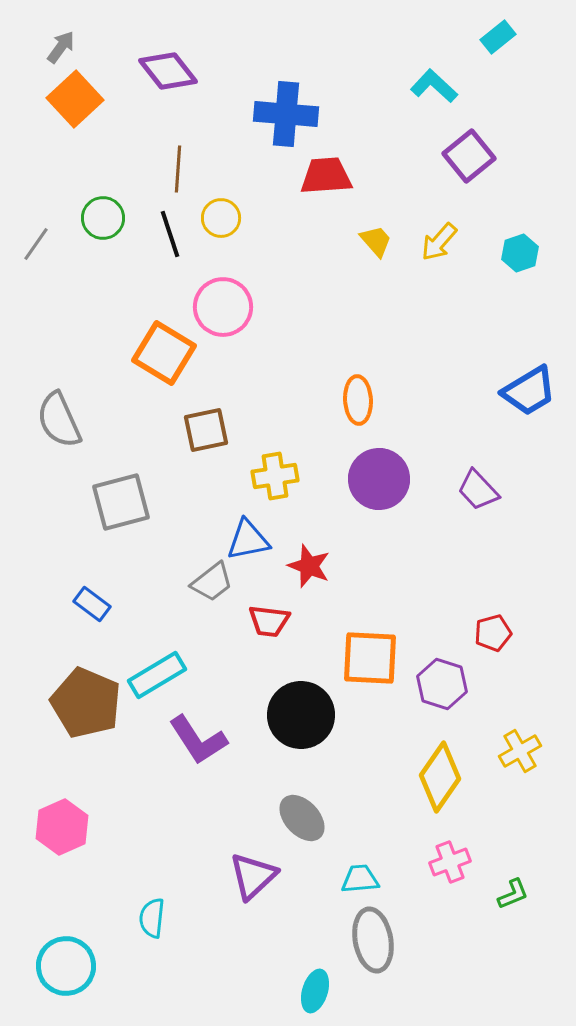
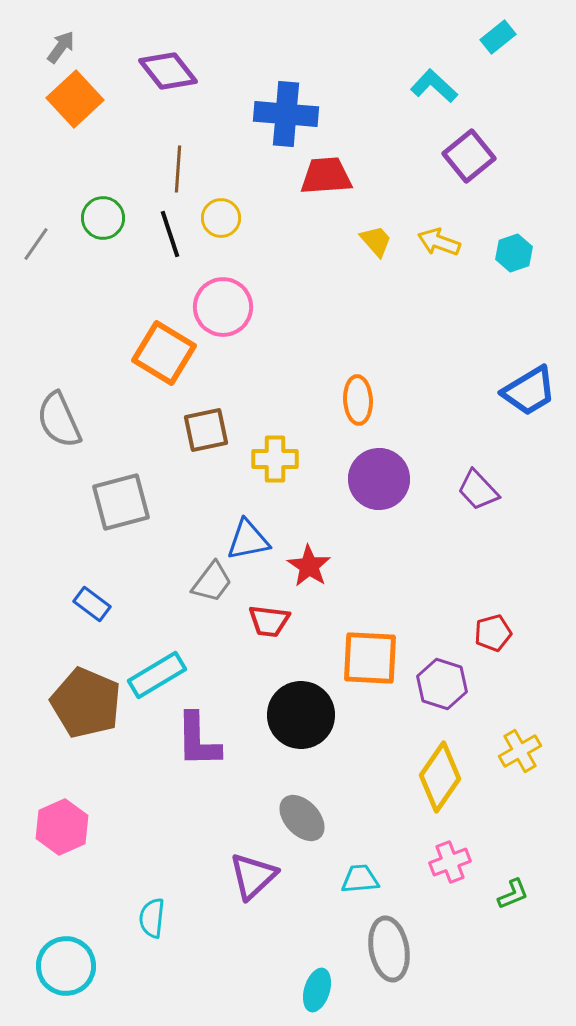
yellow arrow at (439, 242): rotated 69 degrees clockwise
cyan hexagon at (520, 253): moved 6 px left
yellow cross at (275, 476): moved 17 px up; rotated 9 degrees clockwise
red star at (309, 566): rotated 12 degrees clockwise
gray trapezoid at (212, 582): rotated 15 degrees counterclockwise
purple L-shape at (198, 740): rotated 32 degrees clockwise
gray ellipse at (373, 940): moved 16 px right, 9 px down
cyan ellipse at (315, 991): moved 2 px right, 1 px up
